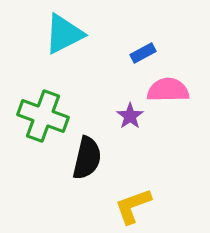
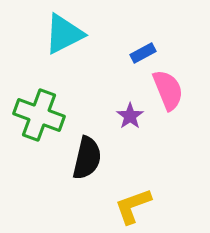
pink semicircle: rotated 69 degrees clockwise
green cross: moved 4 px left, 1 px up
